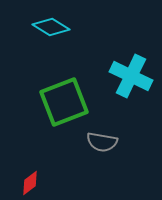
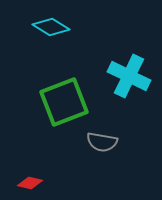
cyan cross: moved 2 px left
red diamond: rotated 50 degrees clockwise
